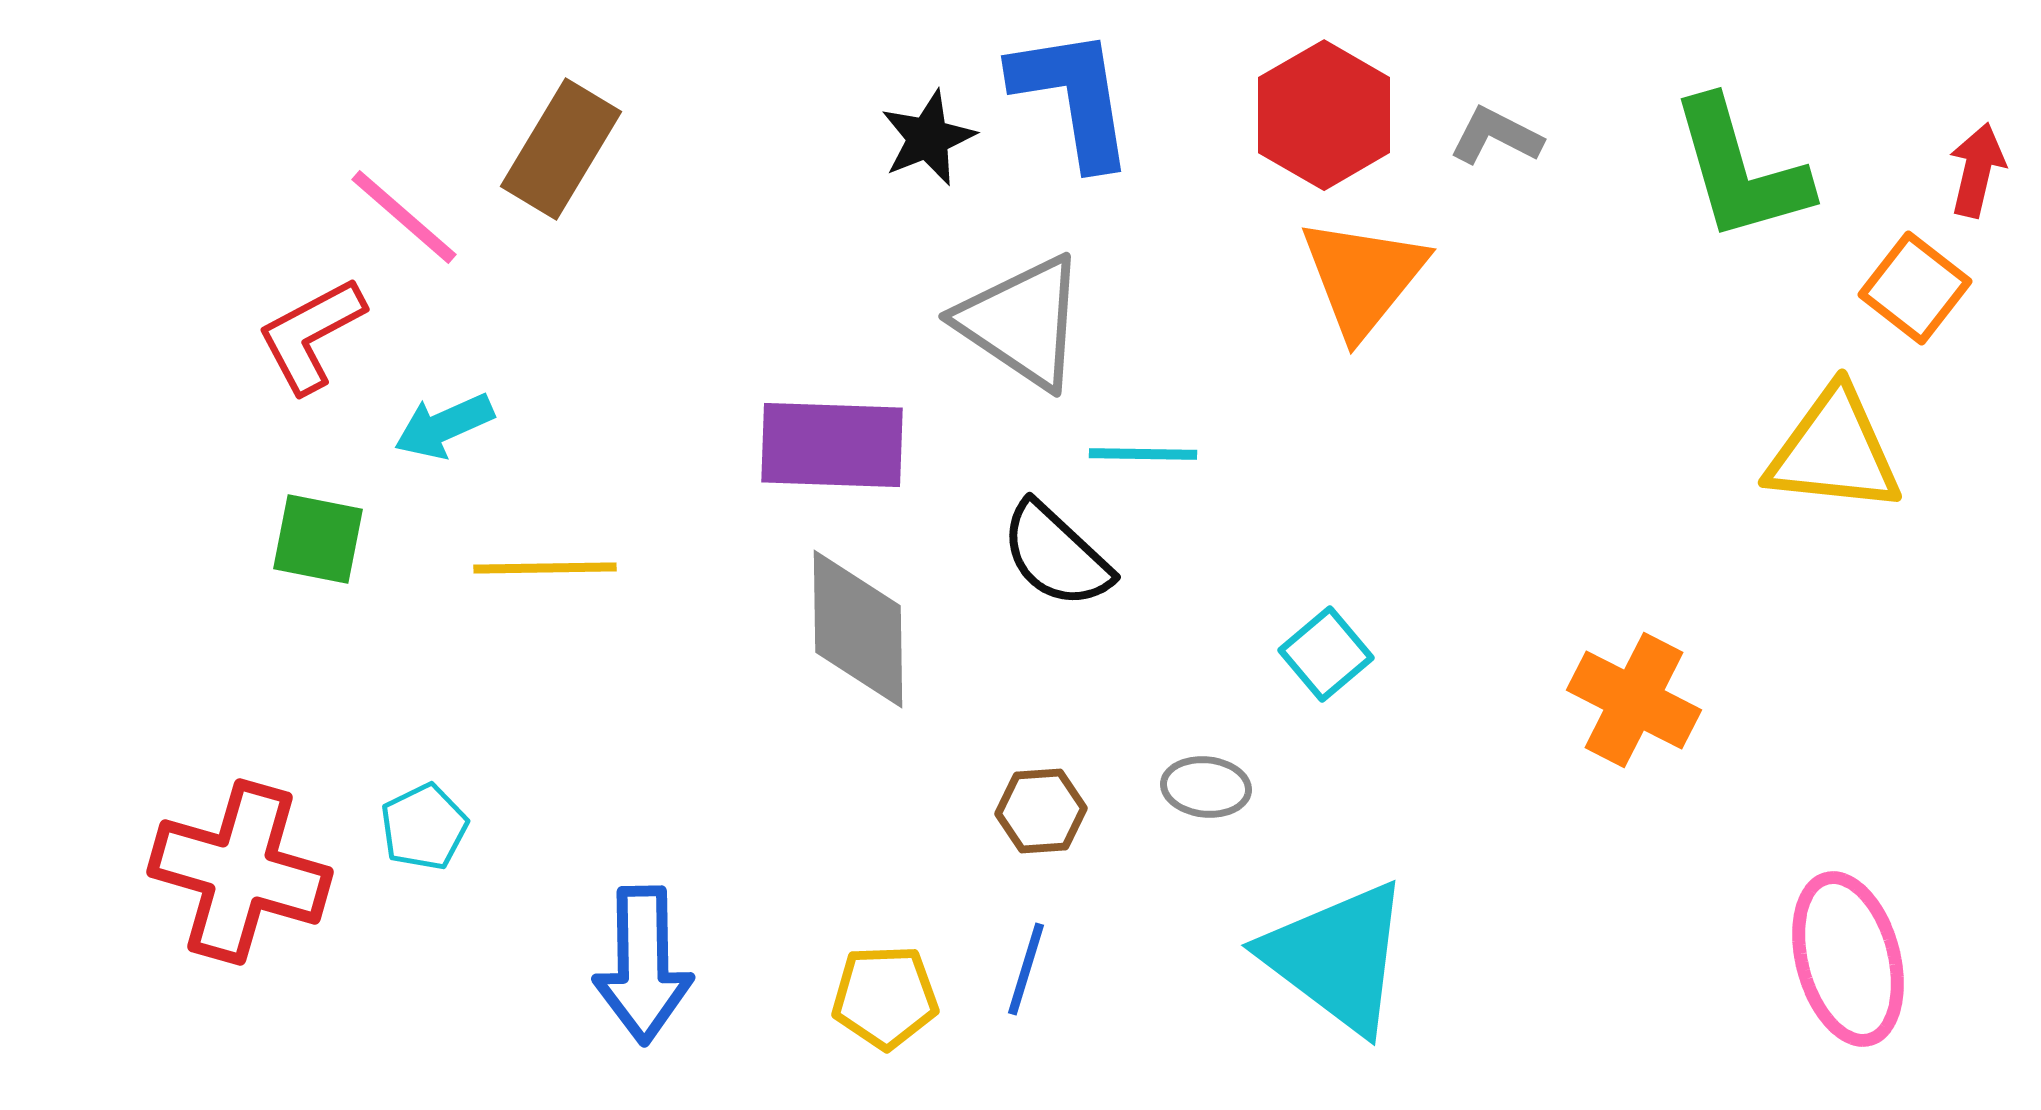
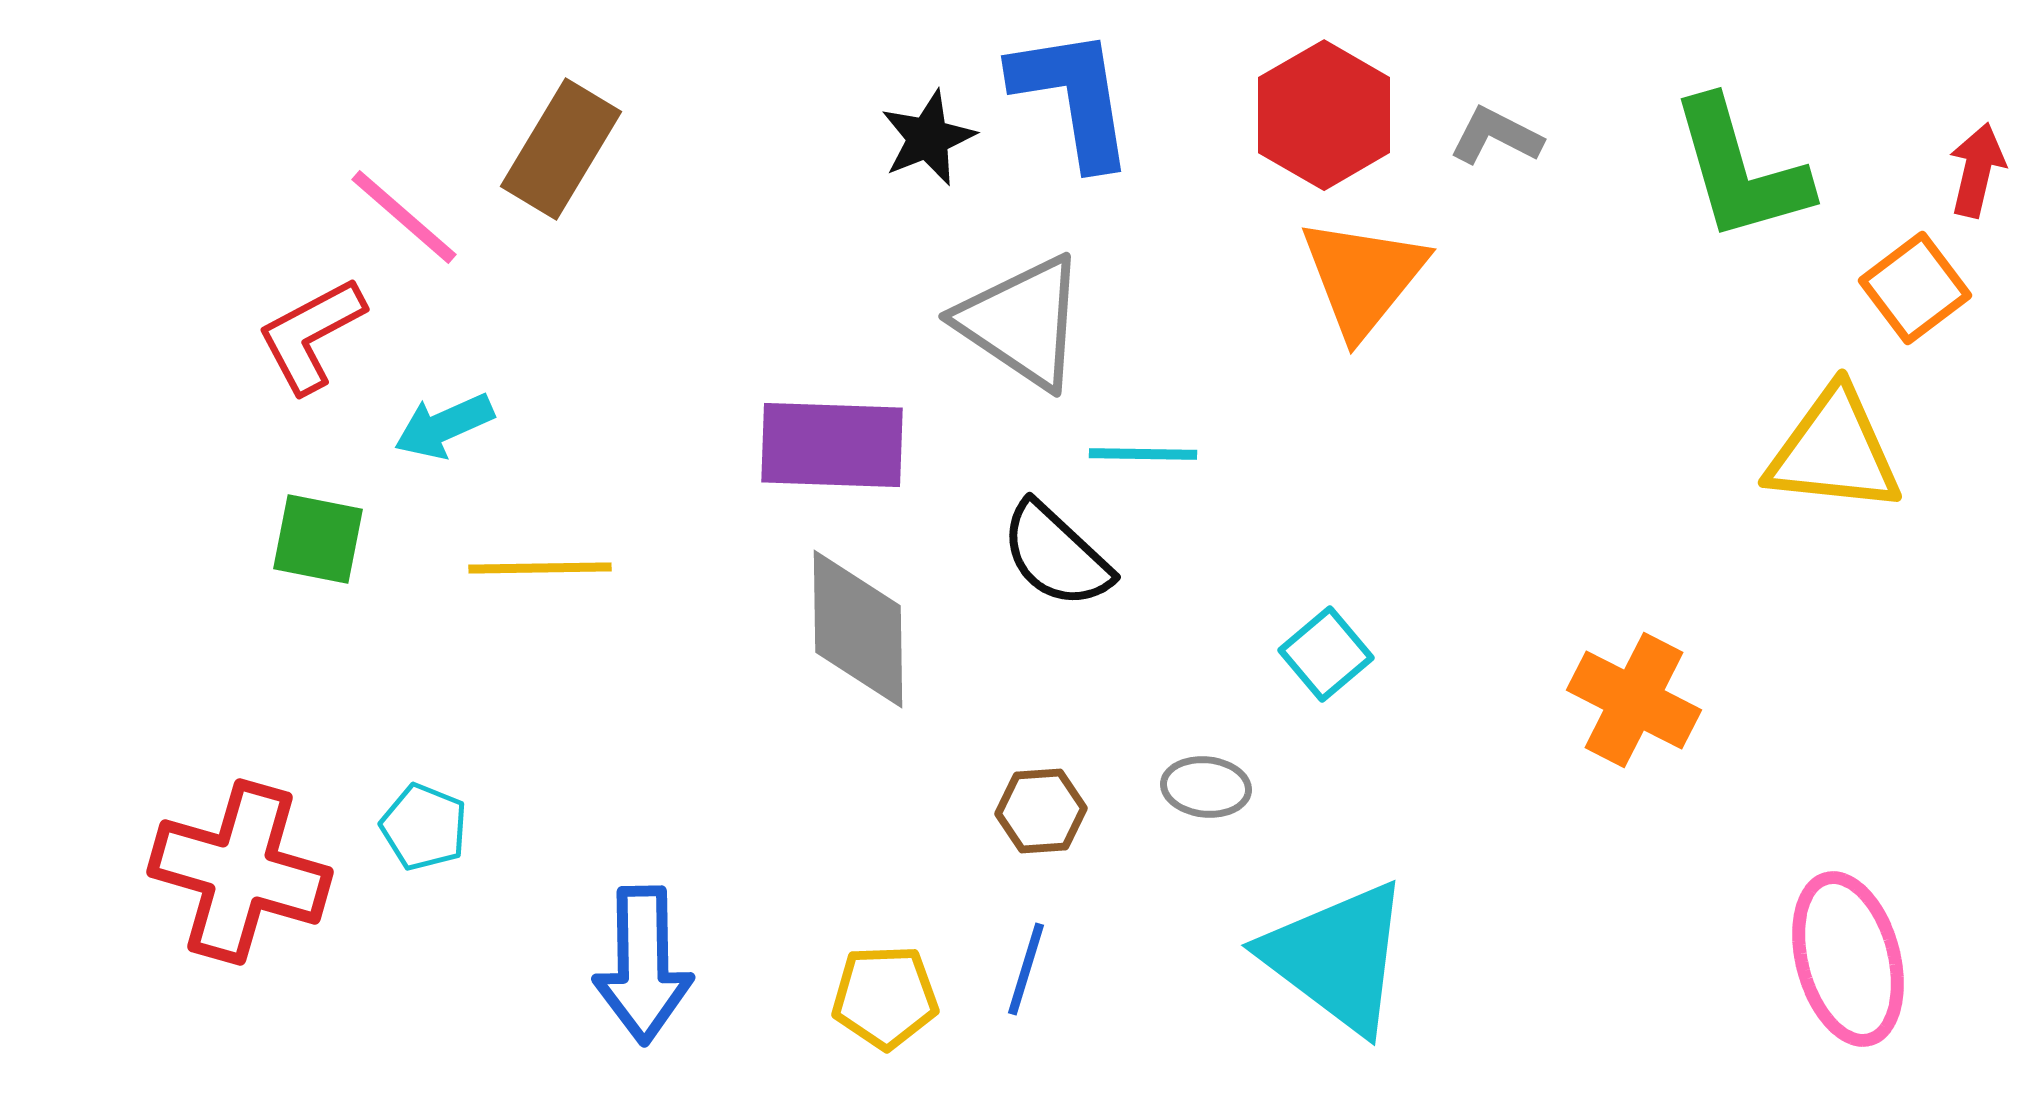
orange square: rotated 15 degrees clockwise
yellow line: moved 5 px left
cyan pentagon: rotated 24 degrees counterclockwise
